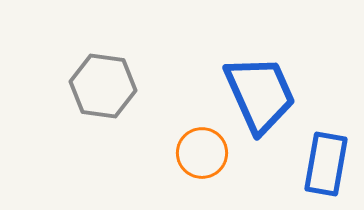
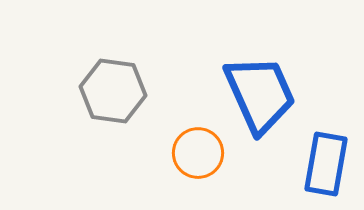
gray hexagon: moved 10 px right, 5 px down
orange circle: moved 4 px left
